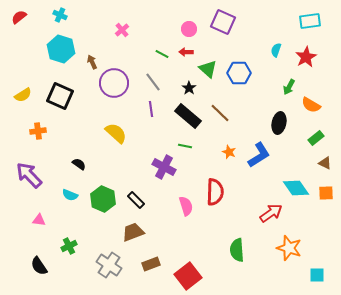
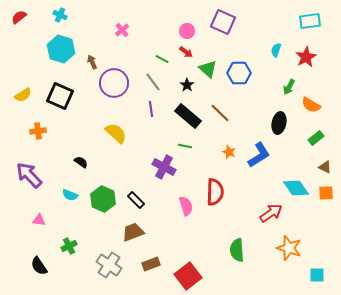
pink circle at (189, 29): moved 2 px left, 2 px down
red arrow at (186, 52): rotated 144 degrees counterclockwise
green line at (162, 54): moved 5 px down
black star at (189, 88): moved 2 px left, 3 px up
brown triangle at (325, 163): moved 4 px down
black semicircle at (79, 164): moved 2 px right, 2 px up
